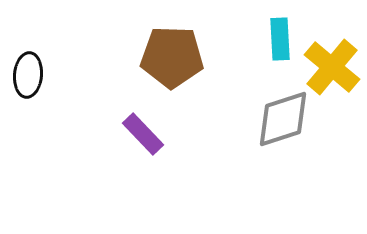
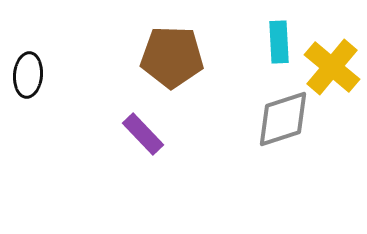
cyan rectangle: moved 1 px left, 3 px down
